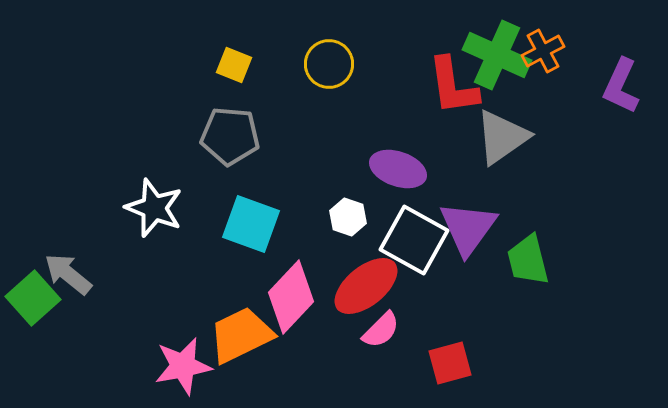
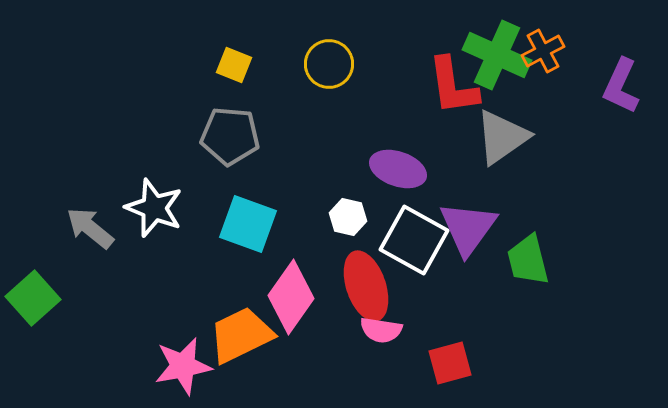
white hexagon: rotated 6 degrees counterclockwise
cyan square: moved 3 px left
gray arrow: moved 22 px right, 46 px up
red ellipse: rotated 70 degrees counterclockwise
pink diamond: rotated 8 degrees counterclockwise
pink semicircle: rotated 54 degrees clockwise
